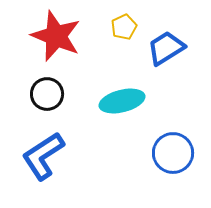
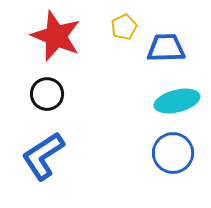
blue trapezoid: rotated 30 degrees clockwise
cyan ellipse: moved 55 px right
